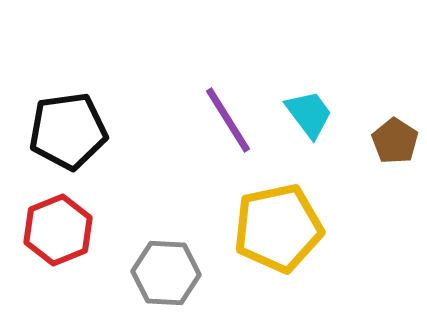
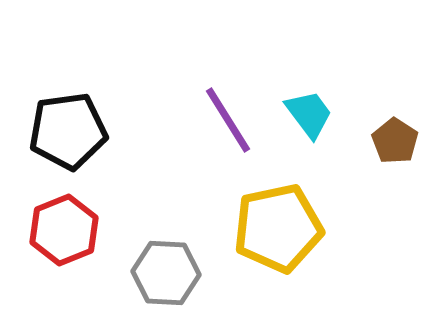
red hexagon: moved 6 px right
